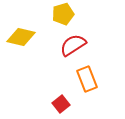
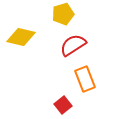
orange rectangle: moved 2 px left
red square: moved 2 px right, 1 px down
